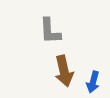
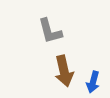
gray L-shape: rotated 12 degrees counterclockwise
